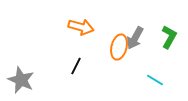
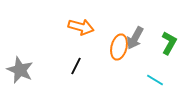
green L-shape: moved 6 px down
gray star: moved 1 px left, 10 px up
